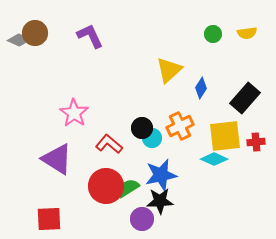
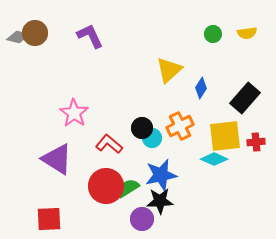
gray diamond: moved 1 px left, 3 px up; rotated 10 degrees counterclockwise
